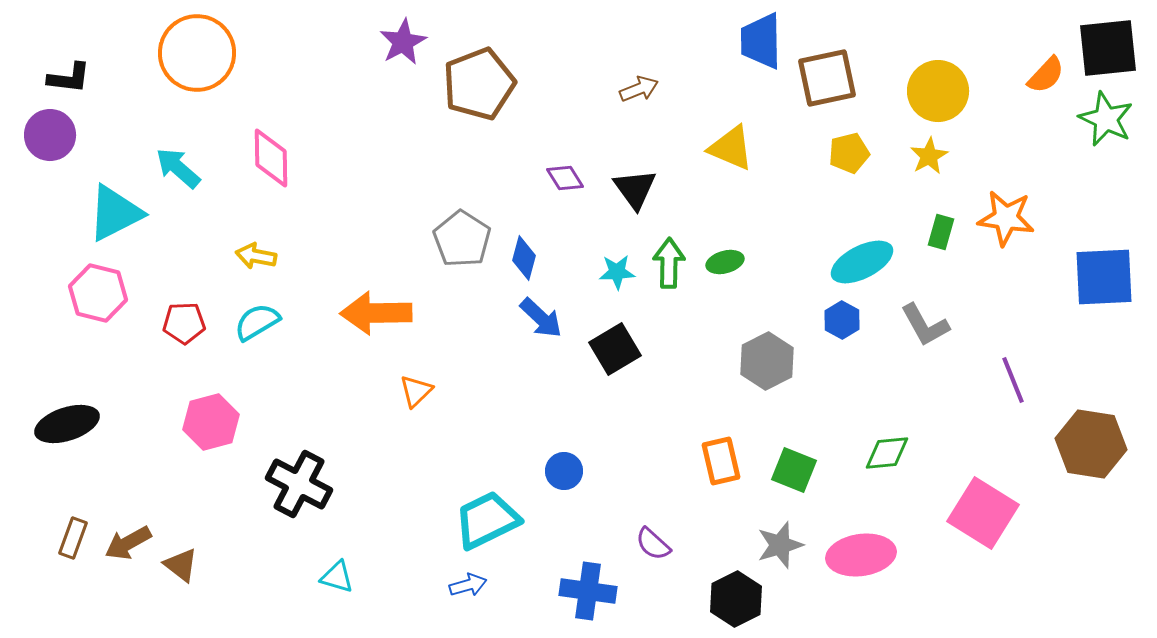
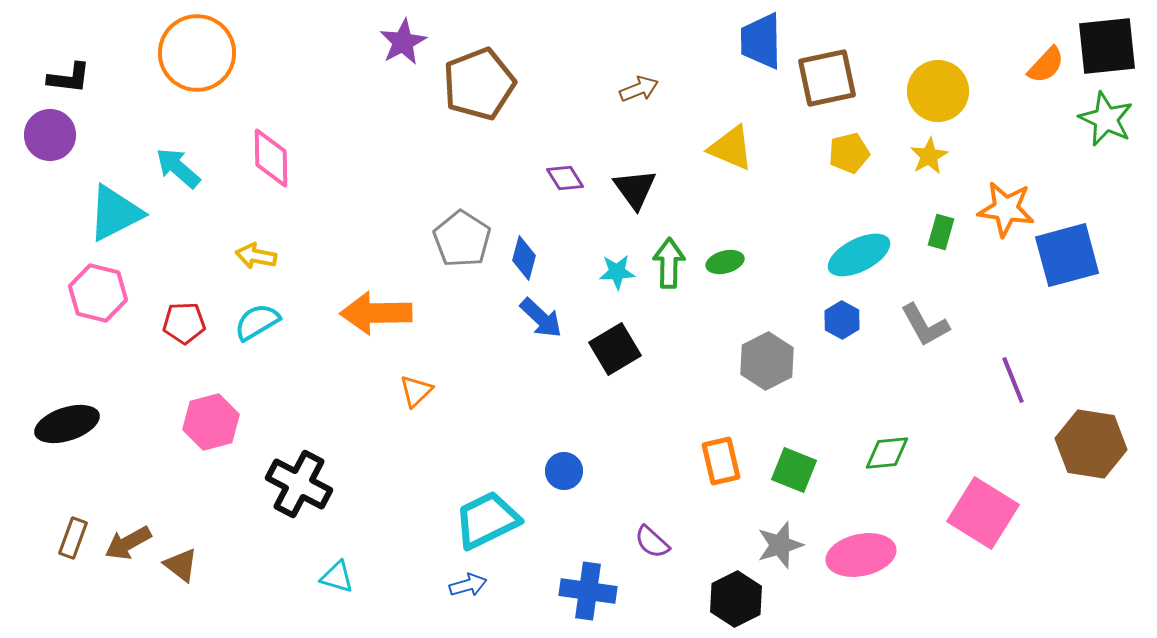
black square at (1108, 48): moved 1 px left, 2 px up
orange semicircle at (1046, 75): moved 10 px up
orange star at (1006, 218): moved 9 px up
cyan ellipse at (862, 262): moved 3 px left, 7 px up
blue square at (1104, 277): moved 37 px left, 22 px up; rotated 12 degrees counterclockwise
purple semicircle at (653, 544): moved 1 px left, 2 px up
pink ellipse at (861, 555): rotated 4 degrees counterclockwise
